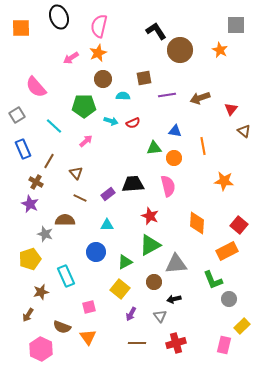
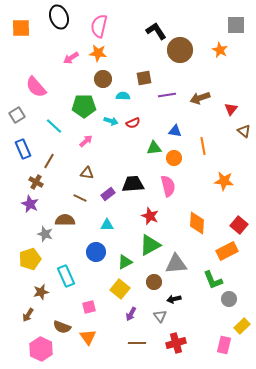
orange star at (98, 53): rotated 30 degrees clockwise
brown triangle at (76, 173): moved 11 px right; rotated 40 degrees counterclockwise
